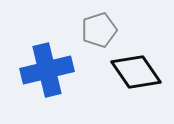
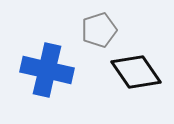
blue cross: rotated 27 degrees clockwise
